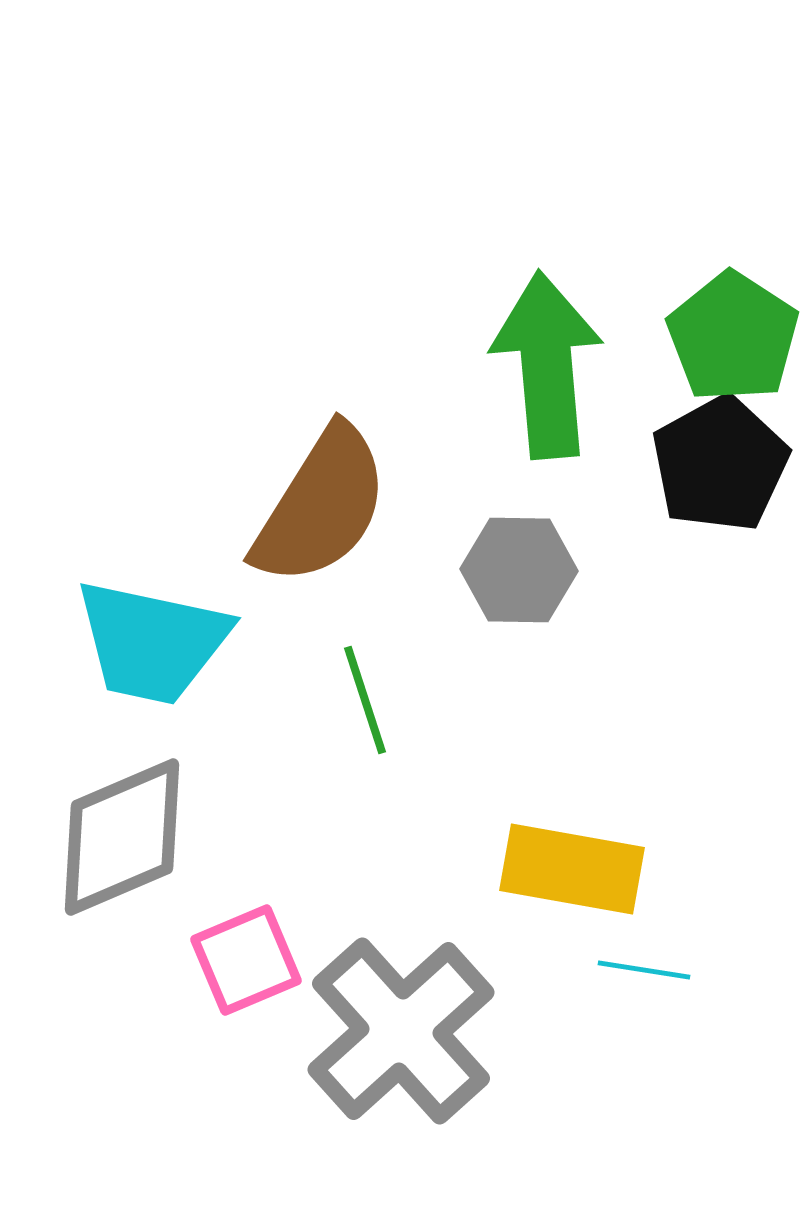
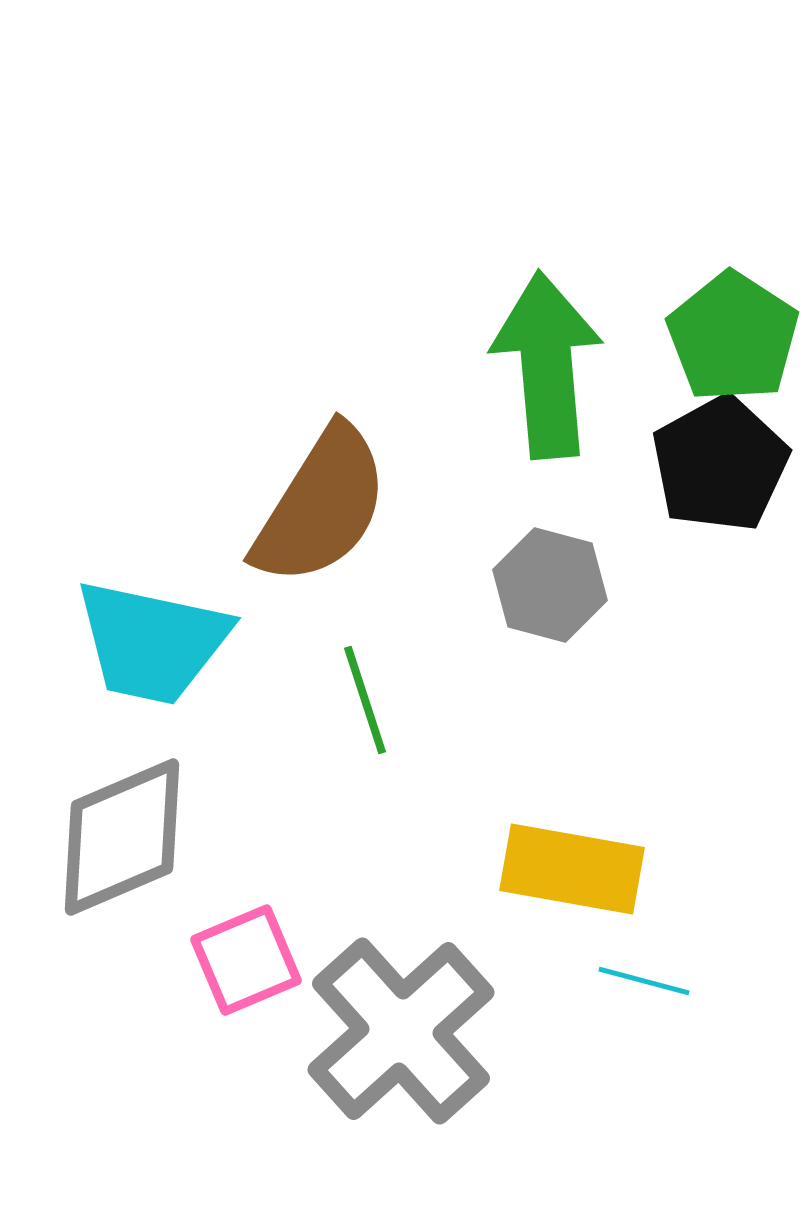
gray hexagon: moved 31 px right, 15 px down; rotated 14 degrees clockwise
cyan line: moved 11 px down; rotated 6 degrees clockwise
